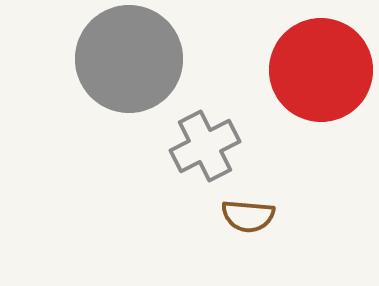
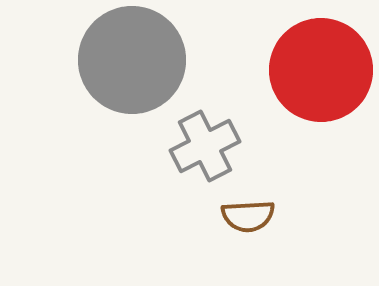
gray circle: moved 3 px right, 1 px down
brown semicircle: rotated 8 degrees counterclockwise
